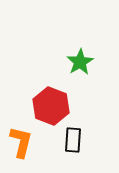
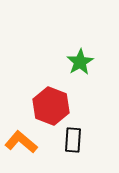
orange L-shape: rotated 64 degrees counterclockwise
